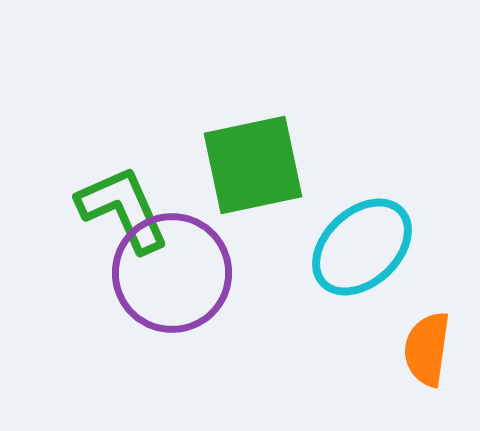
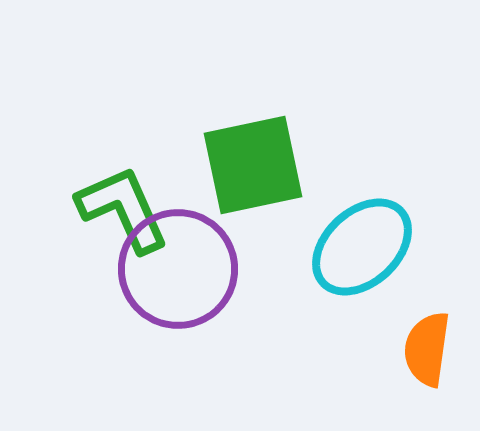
purple circle: moved 6 px right, 4 px up
